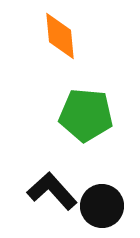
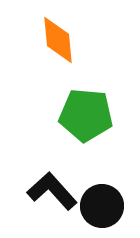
orange diamond: moved 2 px left, 4 px down
